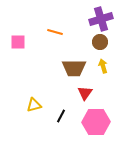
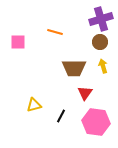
pink hexagon: rotated 8 degrees clockwise
